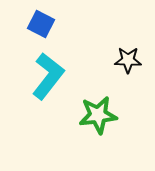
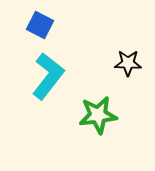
blue square: moved 1 px left, 1 px down
black star: moved 3 px down
